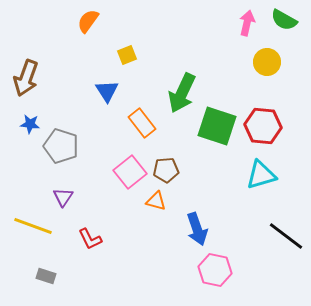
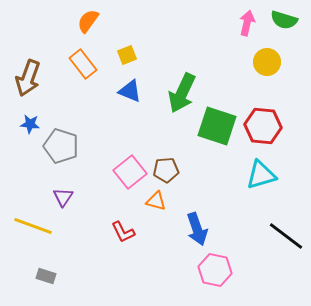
green semicircle: rotated 12 degrees counterclockwise
brown arrow: moved 2 px right
blue triangle: moved 23 px right; rotated 35 degrees counterclockwise
orange rectangle: moved 59 px left, 59 px up
red L-shape: moved 33 px right, 7 px up
